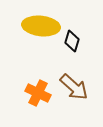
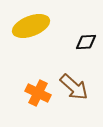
yellow ellipse: moved 10 px left; rotated 27 degrees counterclockwise
black diamond: moved 14 px right, 1 px down; rotated 70 degrees clockwise
